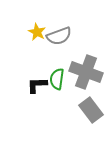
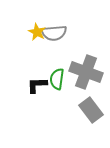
gray semicircle: moved 5 px left, 3 px up; rotated 15 degrees clockwise
